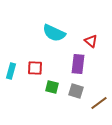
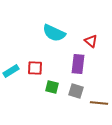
cyan rectangle: rotated 42 degrees clockwise
brown line: rotated 42 degrees clockwise
